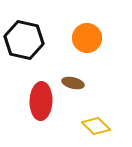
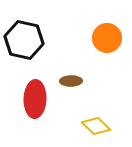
orange circle: moved 20 px right
brown ellipse: moved 2 px left, 2 px up; rotated 15 degrees counterclockwise
red ellipse: moved 6 px left, 2 px up
